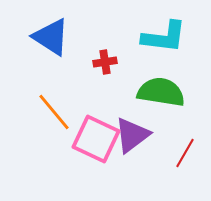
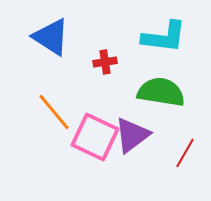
pink square: moved 1 px left, 2 px up
